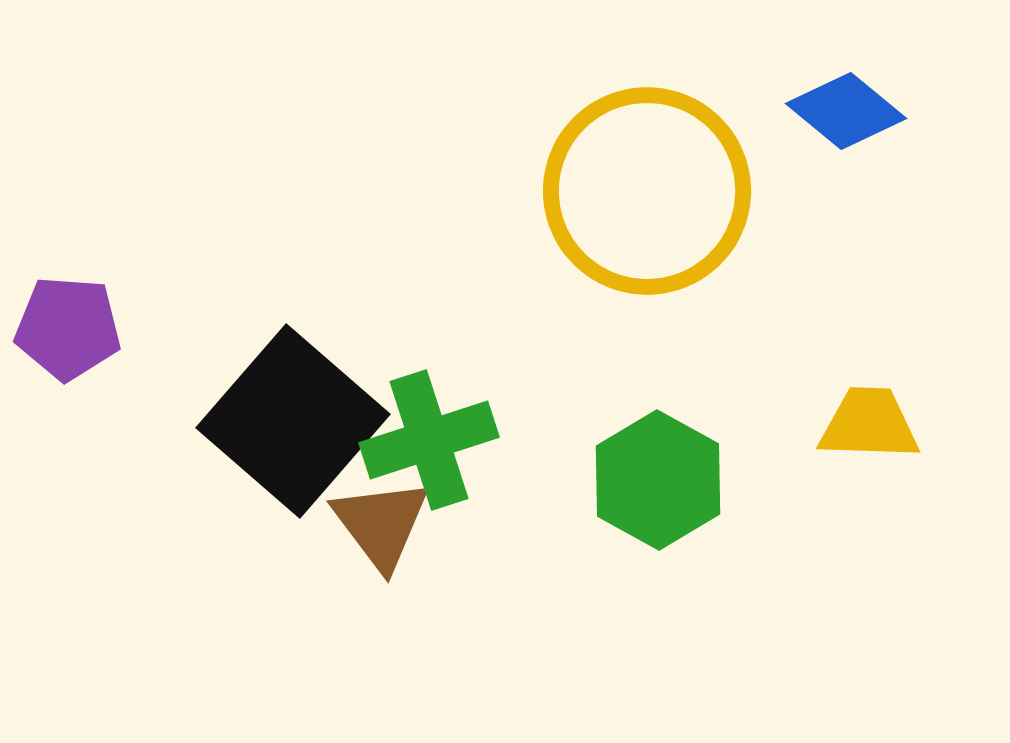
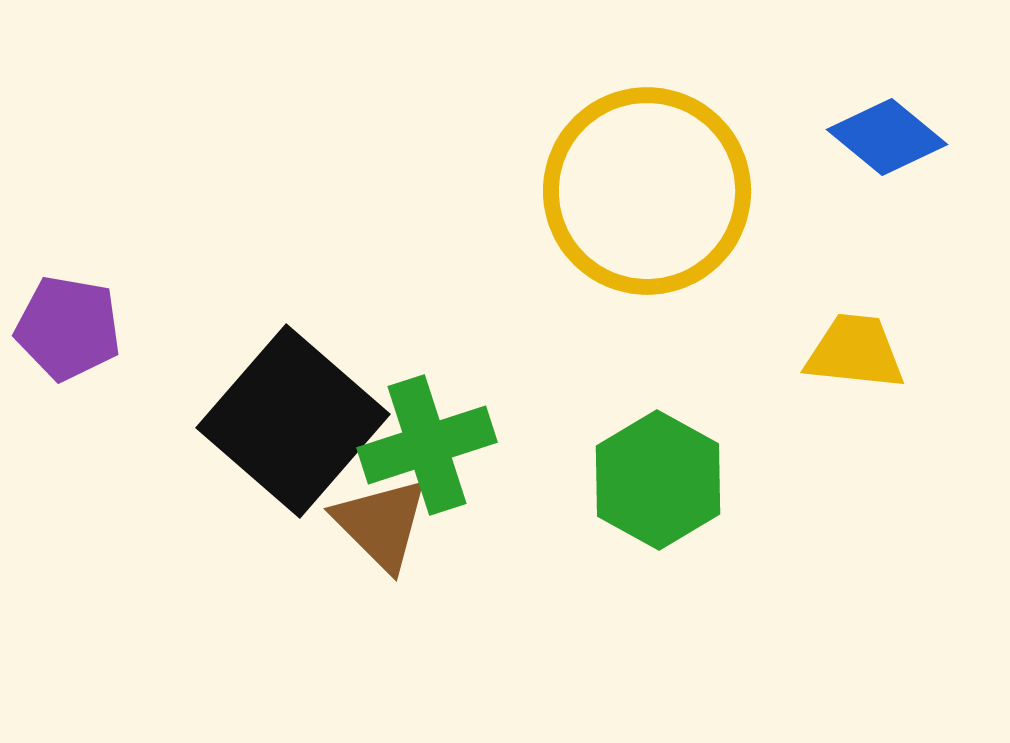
blue diamond: moved 41 px right, 26 px down
purple pentagon: rotated 6 degrees clockwise
yellow trapezoid: moved 14 px left, 72 px up; rotated 4 degrees clockwise
green cross: moved 2 px left, 5 px down
brown triangle: rotated 8 degrees counterclockwise
